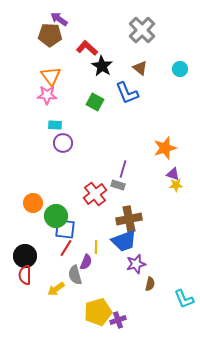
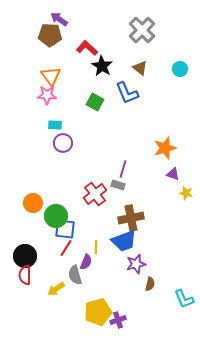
yellow star: moved 10 px right, 8 px down; rotated 16 degrees clockwise
brown cross: moved 2 px right, 1 px up
